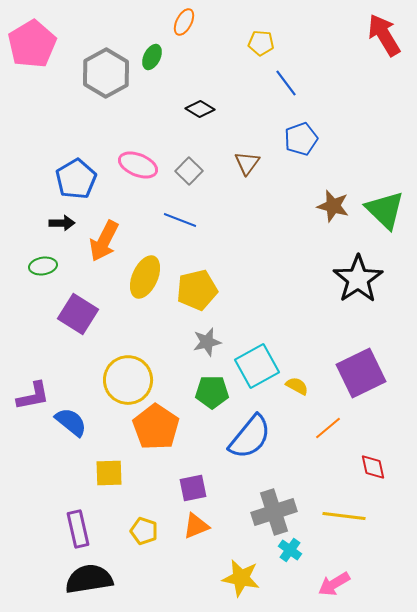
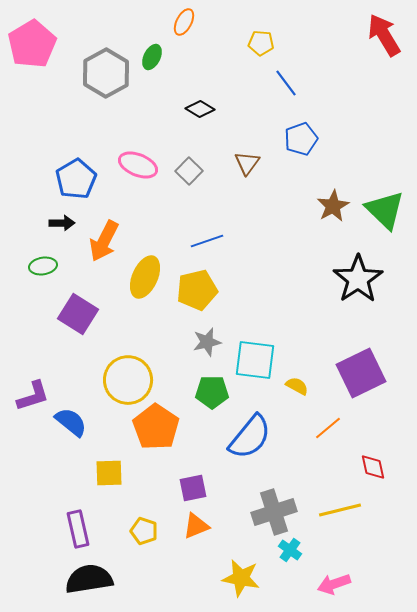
brown star at (333, 206): rotated 28 degrees clockwise
blue line at (180, 220): moved 27 px right, 21 px down; rotated 40 degrees counterclockwise
cyan square at (257, 366): moved 2 px left, 6 px up; rotated 36 degrees clockwise
purple L-shape at (33, 396): rotated 6 degrees counterclockwise
yellow line at (344, 516): moved 4 px left, 6 px up; rotated 21 degrees counterclockwise
pink arrow at (334, 584): rotated 12 degrees clockwise
